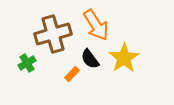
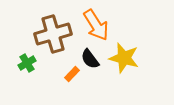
yellow star: rotated 24 degrees counterclockwise
